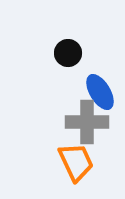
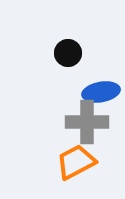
blue ellipse: moved 1 px right; rotated 69 degrees counterclockwise
orange trapezoid: rotated 93 degrees counterclockwise
